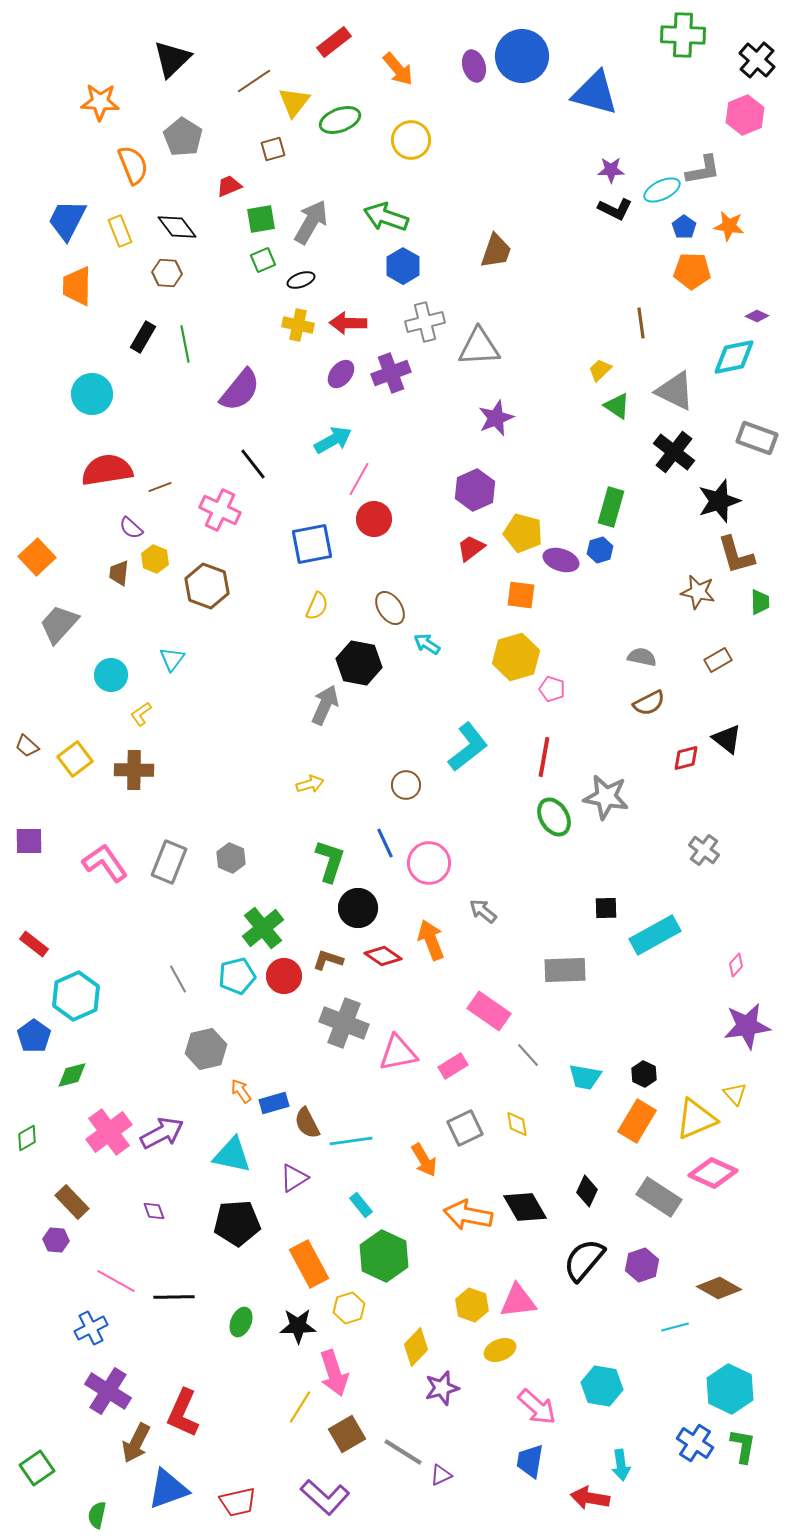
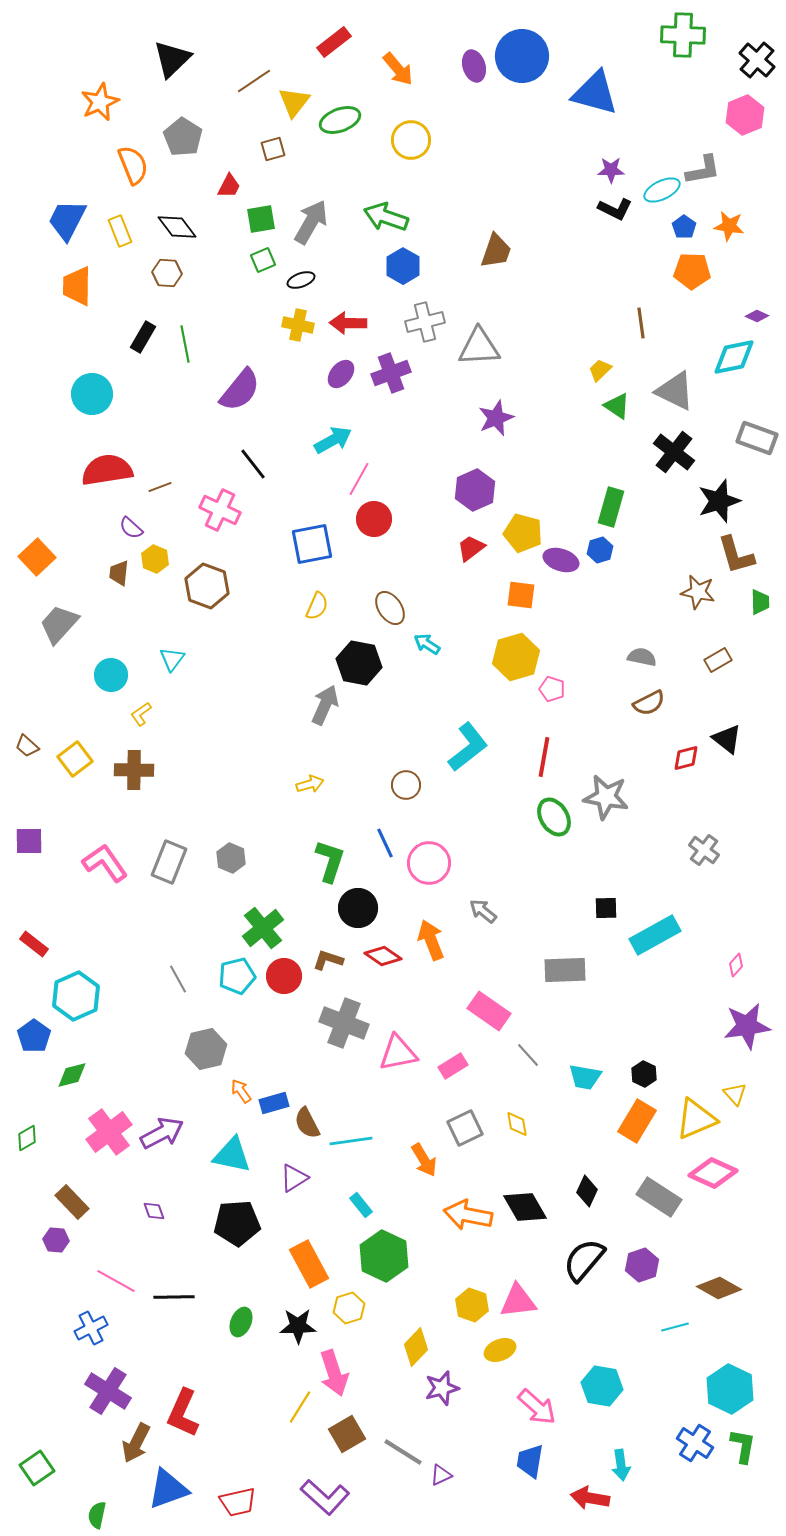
orange star at (100, 102): rotated 27 degrees counterclockwise
red trapezoid at (229, 186): rotated 140 degrees clockwise
